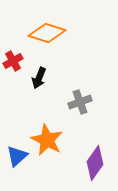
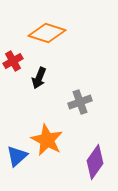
purple diamond: moved 1 px up
